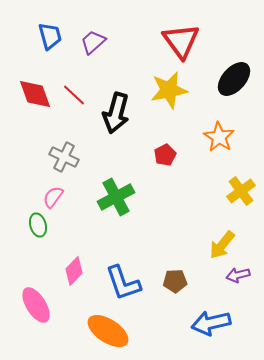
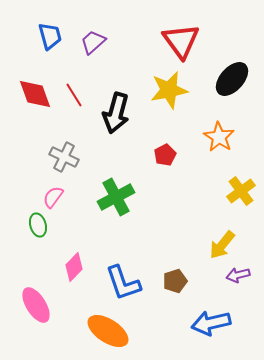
black ellipse: moved 2 px left
red line: rotated 15 degrees clockwise
pink diamond: moved 4 px up
brown pentagon: rotated 15 degrees counterclockwise
